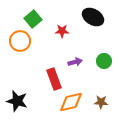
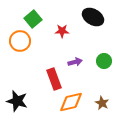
brown star: moved 1 px right, 1 px down; rotated 24 degrees clockwise
